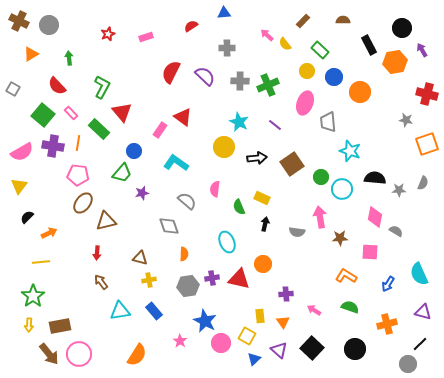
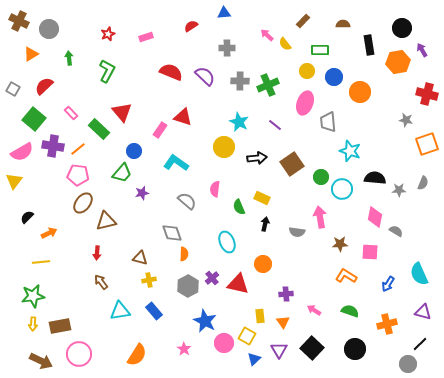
brown semicircle at (343, 20): moved 4 px down
gray circle at (49, 25): moved 4 px down
black rectangle at (369, 45): rotated 18 degrees clockwise
green rectangle at (320, 50): rotated 42 degrees counterclockwise
orange hexagon at (395, 62): moved 3 px right
red semicircle at (171, 72): rotated 85 degrees clockwise
red semicircle at (57, 86): moved 13 px left; rotated 90 degrees clockwise
green L-shape at (102, 87): moved 5 px right, 16 px up
green square at (43, 115): moved 9 px left, 4 px down
red triangle at (183, 117): rotated 18 degrees counterclockwise
orange line at (78, 143): moved 6 px down; rotated 42 degrees clockwise
yellow triangle at (19, 186): moved 5 px left, 5 px up
gray diamond at (169, 226): moved 3 px right, 7 px down
brown star at (340, 238): moved 6 px down
purple cross at (212, 278): rotated 32 degrees counterclockwise
red triangle at (239, 279): moved 1 px left, 5 px down
gray hexagon at (188, 286): rotated 20 degrees counterclockwise
green star at (33, 296): rotated 25 degrees clockwise
green semicircle at (350, 307): moved 4 px down
yellow arrow at (29, 325): moved 4 px right, 1 px up
pink star at (180, 341): moved 4 px right, 8 px down
pink circle at (221, 343): moved 3 px right
purple triangle at (279, 350): rotated 18 degrees clockwise
brown arrow at (49, 354): moved 8 px left, 7 px down; rotated 25 degrees counterclockwise
